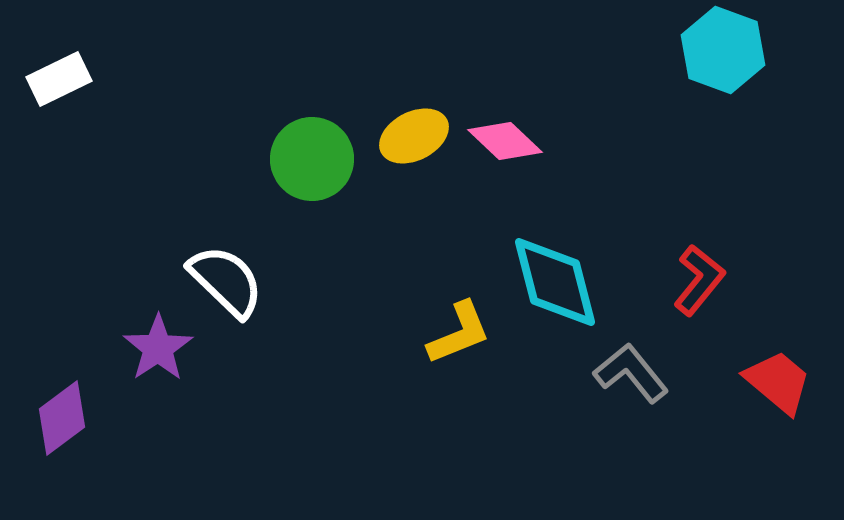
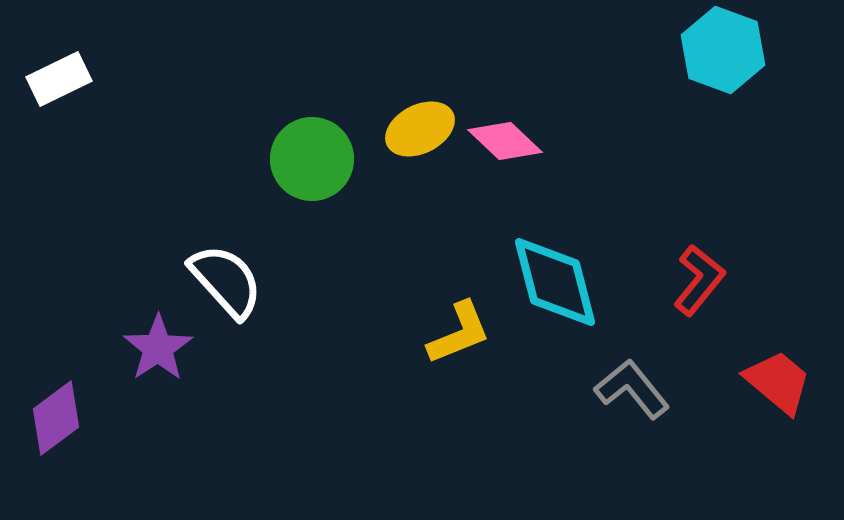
yellow ellipse: moved 6 px right, 7 px up
white semicircle: rotated 4 degrees clockwise
gray L-shape: moved 1 px right, 16 px down
purple diamond: moved 6 px left
